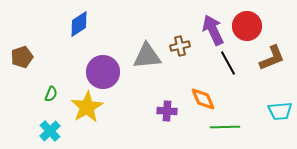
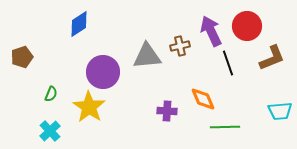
purple arrow: moved 2 px left, 1 px down
black line: rotated 10 degrees clockwise
yellow star: moved 2 px right; rotated 8 degrees counterclockwise
